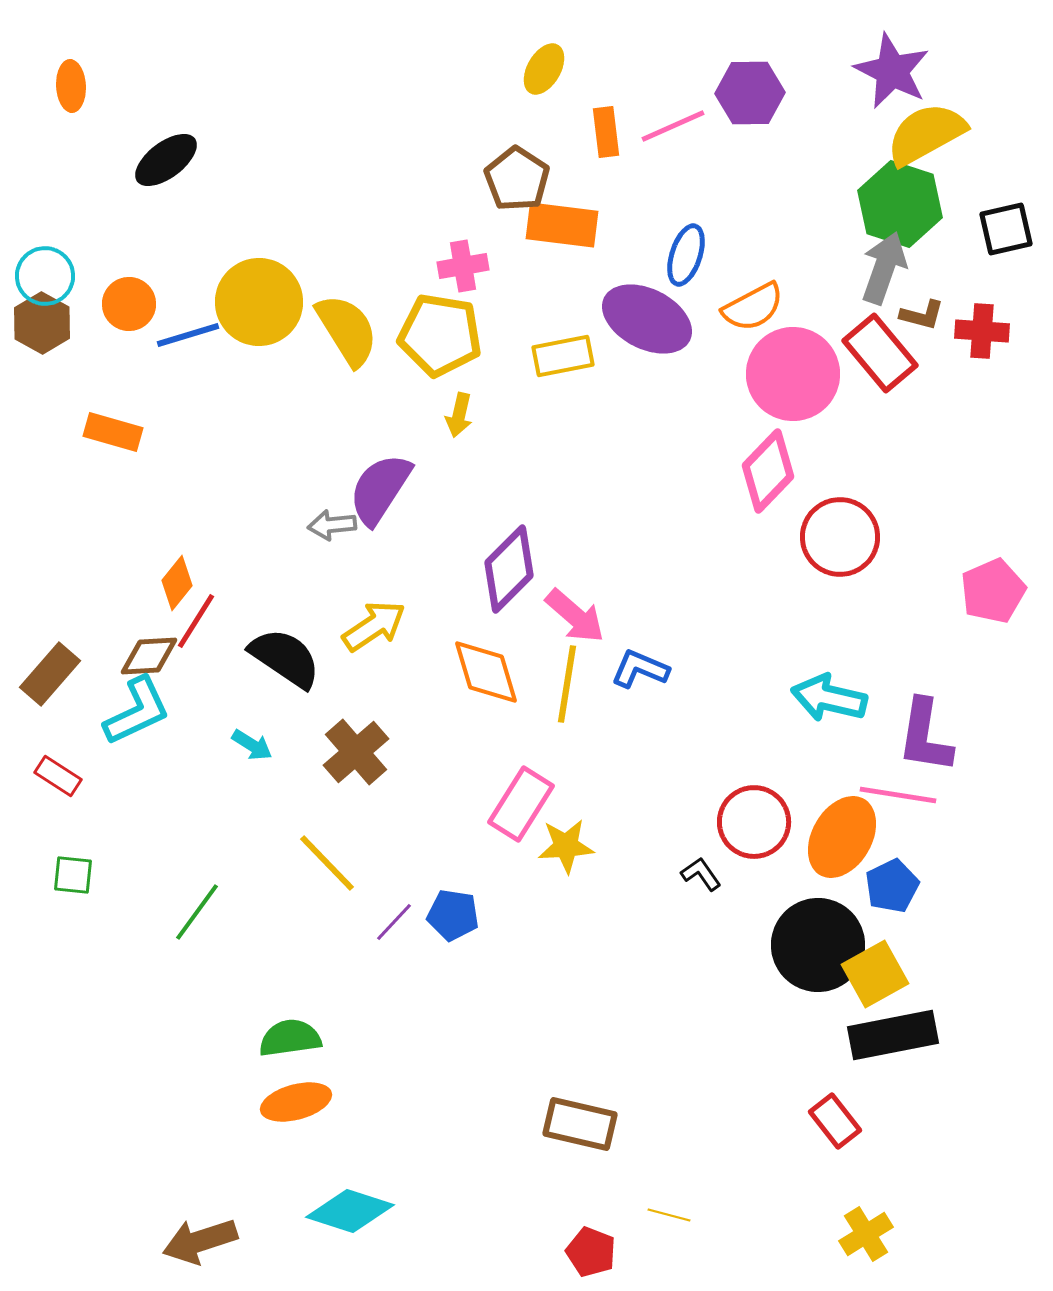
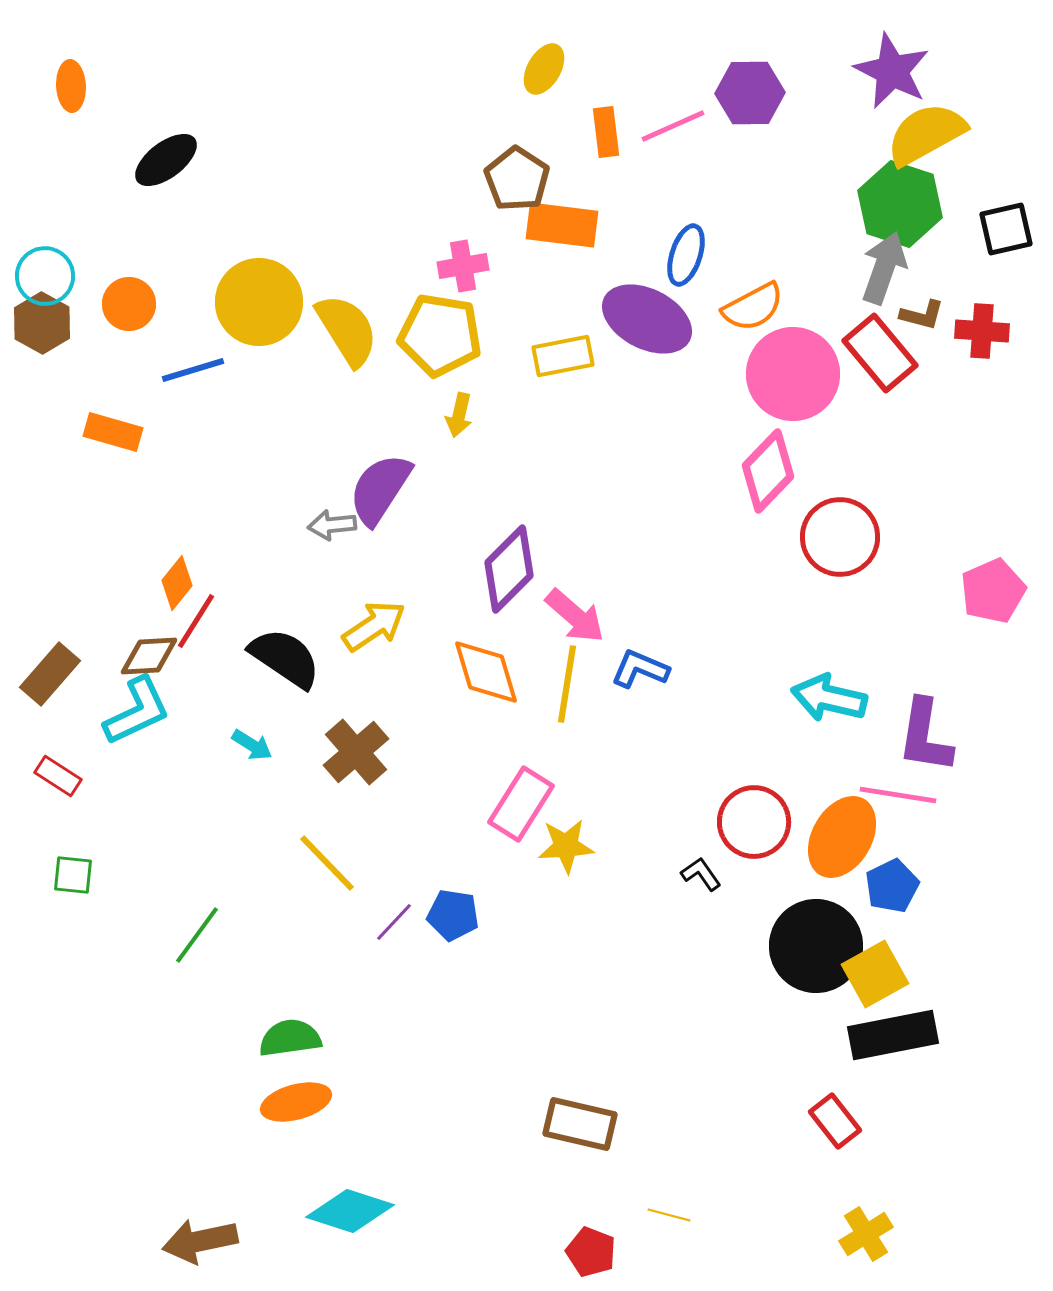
blue line at (188, 335): moved 5 px right, 35 px down
green line at (197, 912): moved 23 px down
black circle at (818, 945): moved 2 px left, 1 px down
brown arrow at (200, 1241): rotated 6 degrees clockwise
